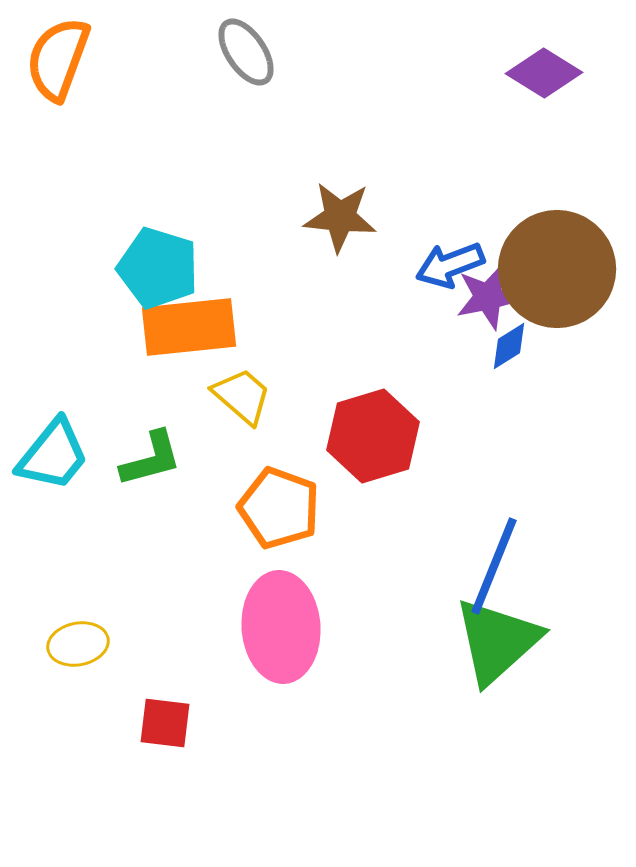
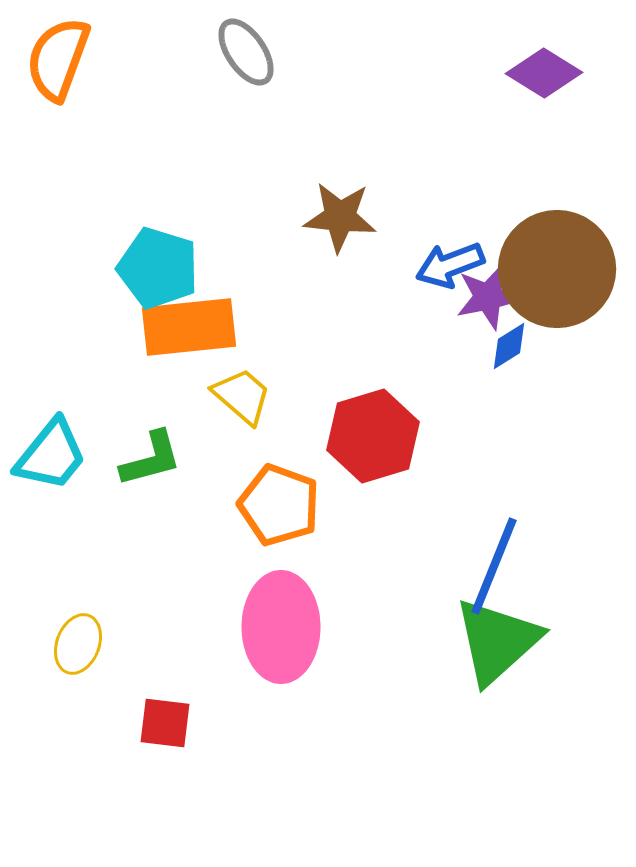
cyan trapezoid: moved 2 px left
orange pentagon: moved 3 px up
pink ellipse: rotated 4 degrees clockwise
yellow ellipse: rotated 58 degrees counterclockwise
